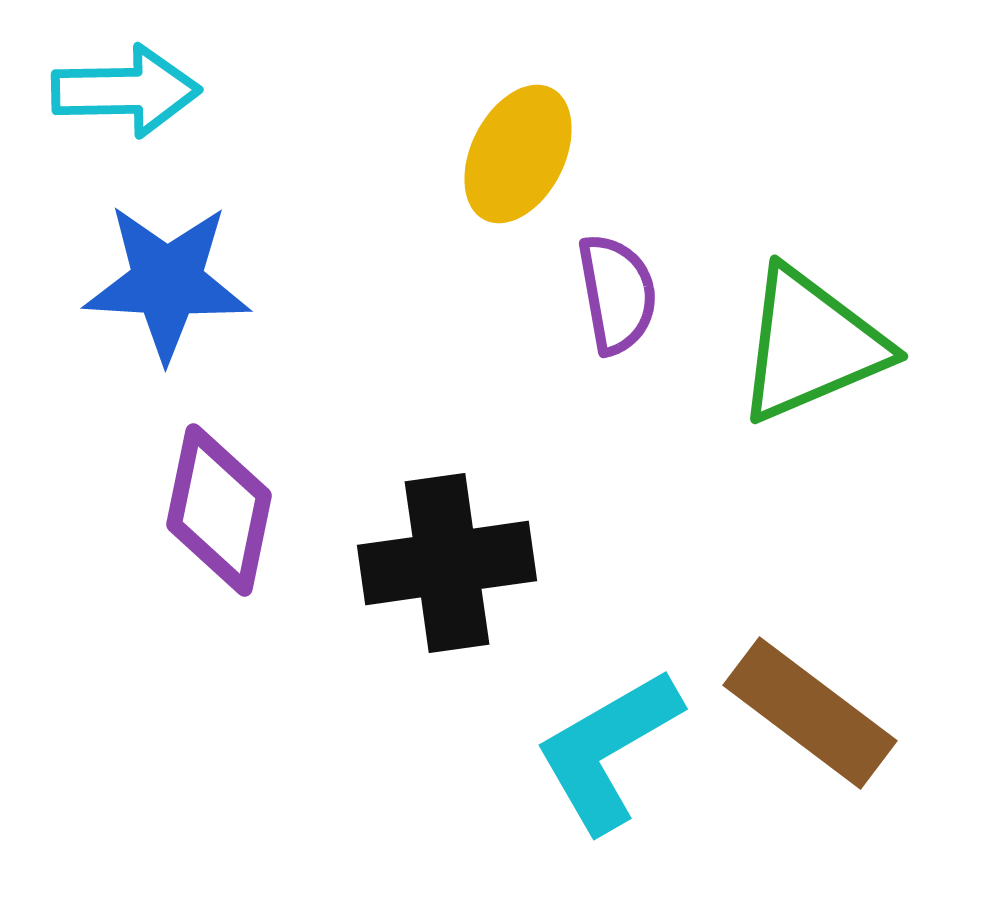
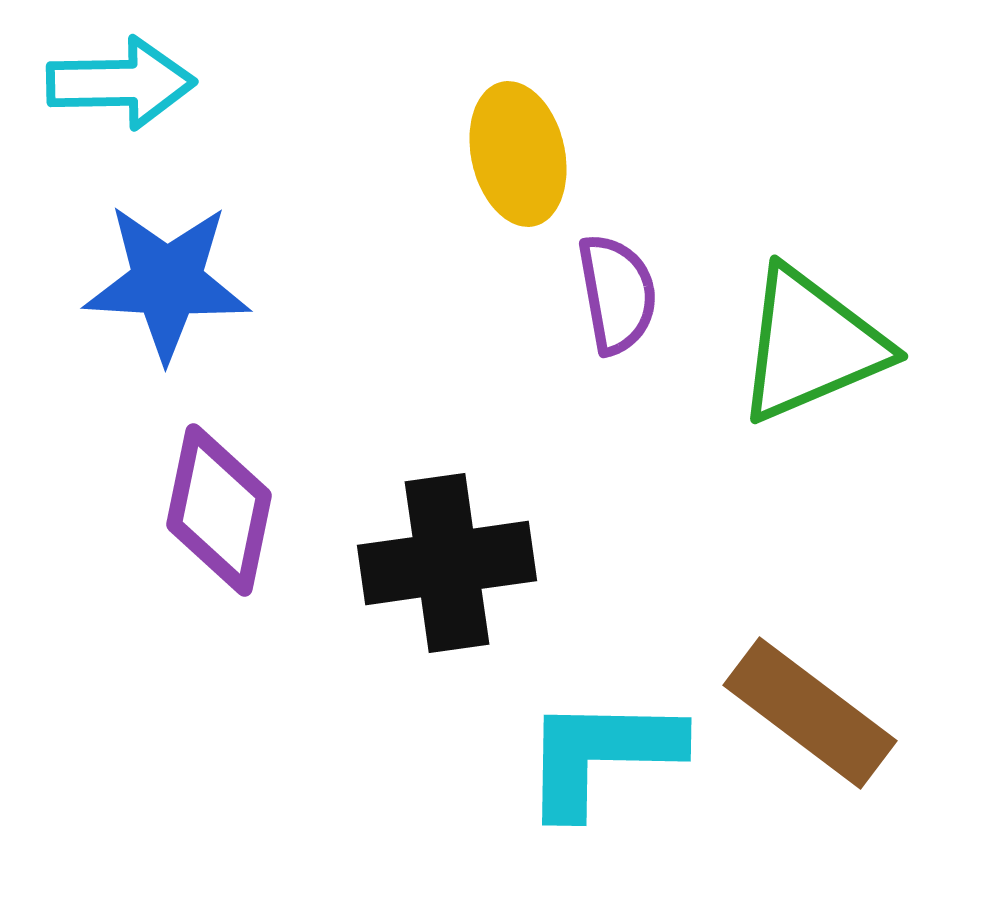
cyan arrow: moved 5 px left, 8 px up
yellow ellipse: rotated 40 degrees counterclockwise
cyan L-shape: moved 7 px left, 5 px down; rotated 31 degrees clockwise
